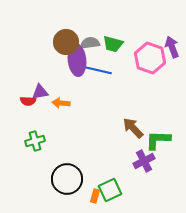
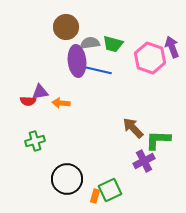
brown circle: moved 15 px up
purple ellipse: moved 1 px down
